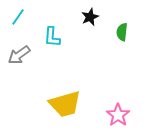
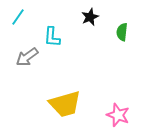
gray arrow: moved 8 px right, 2 px down
pink star: rotated 15 degrees counterclockwise
